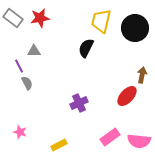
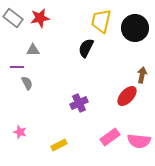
gray triangle: moved 1 px left, 1 px up
purple line: moved 2 px left, 1 px down; rotated 64 degrees counterclockwise
